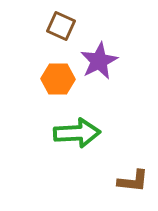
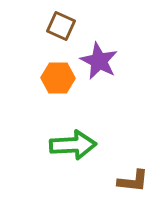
purple star: rotated 18 degrees counterclockwise
orange hexagon: moved 1 px up
green arrow: moved 4 px left, 12 px down
